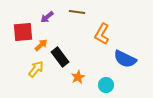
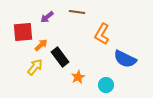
yellow arrow: moved 1 px left, 2 px up
